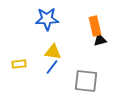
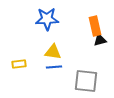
blue line: moved 2 px right; rotated 49 degrees clockwise
